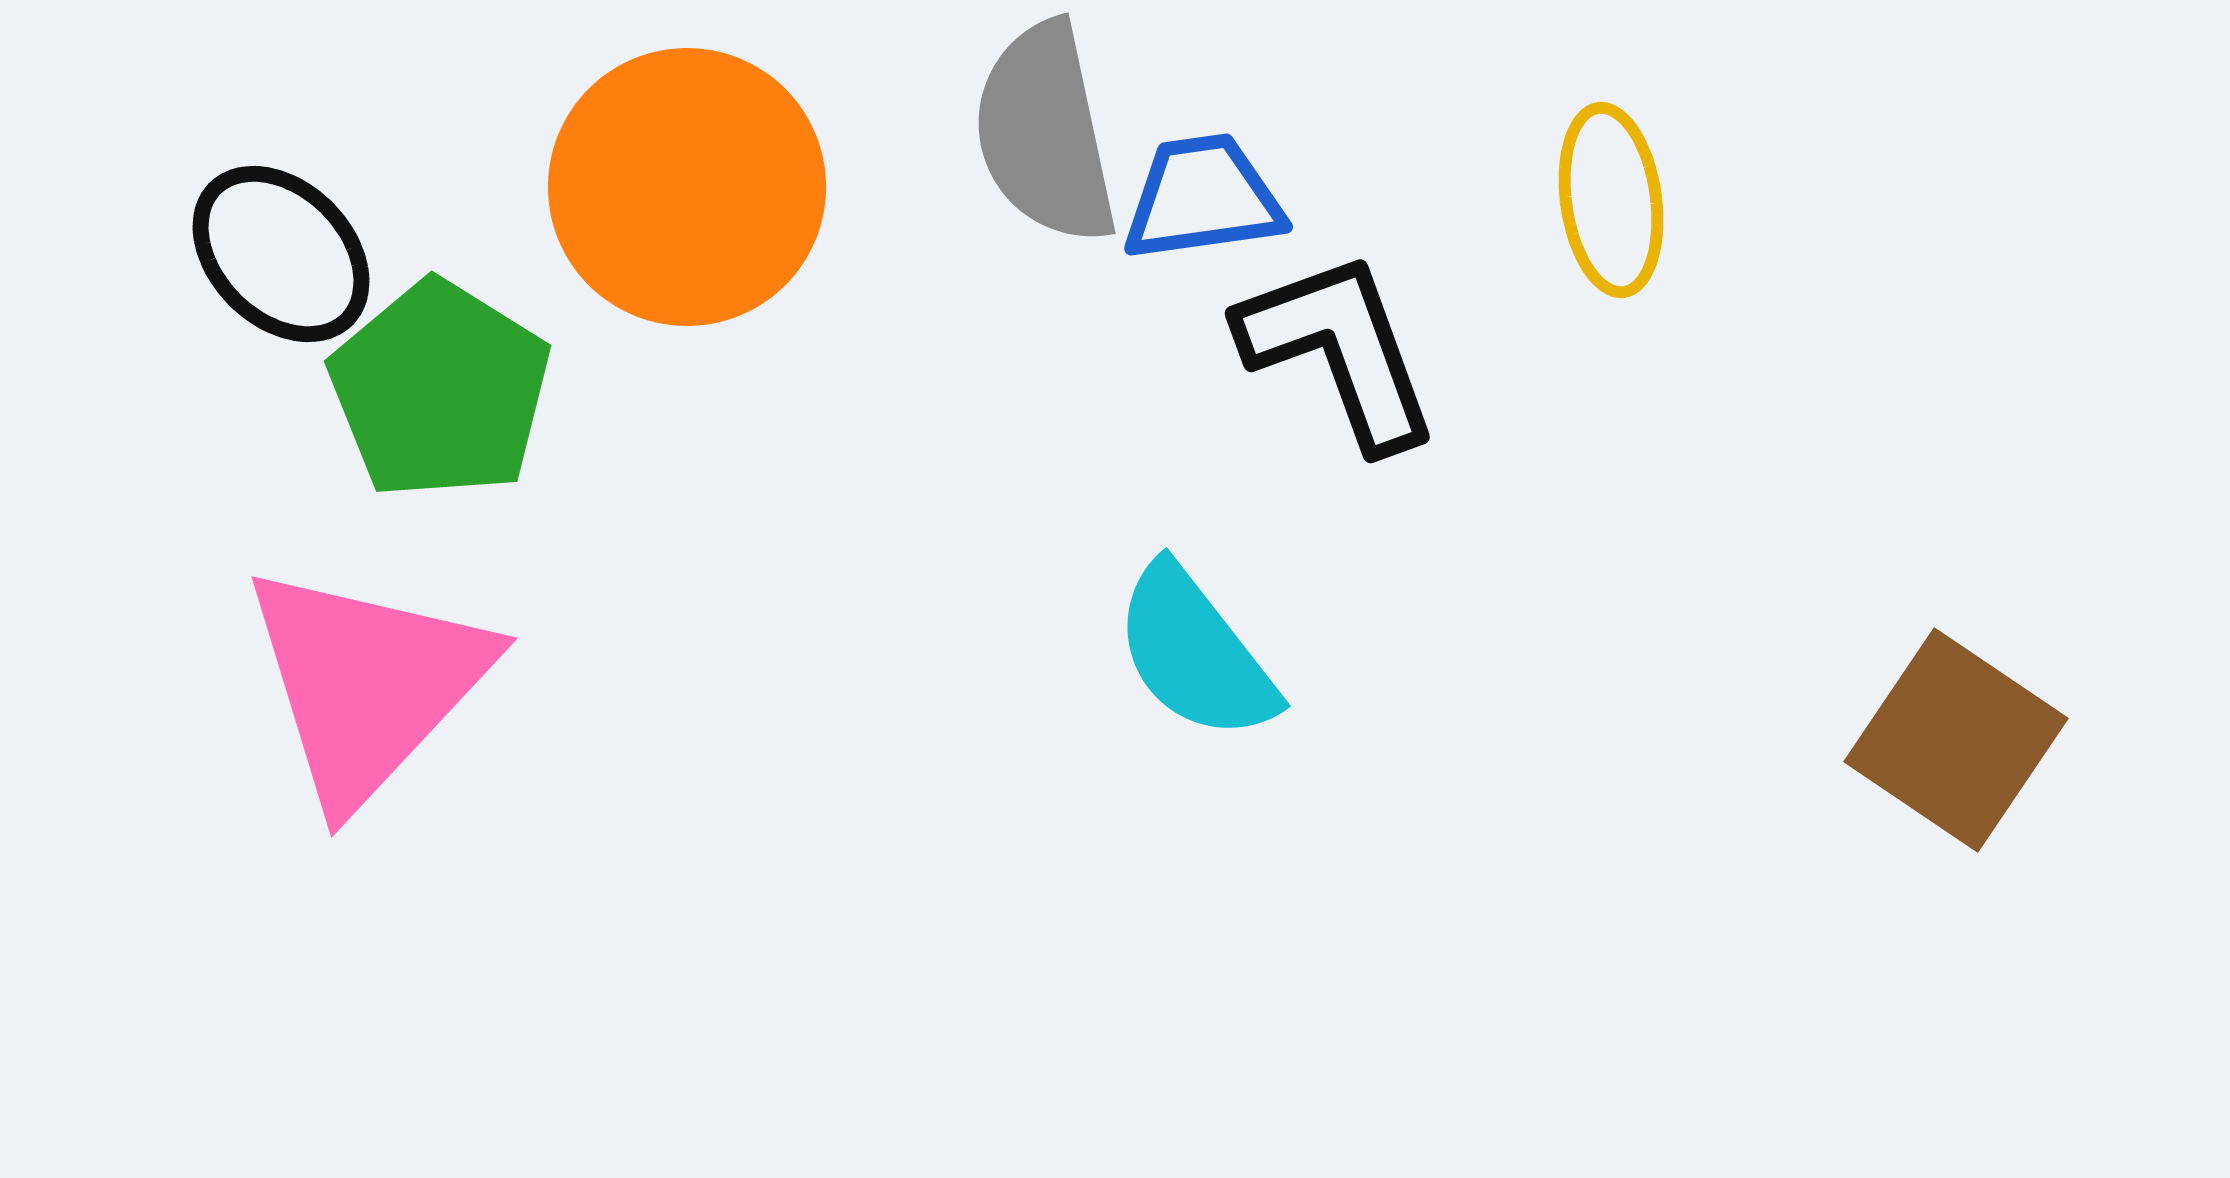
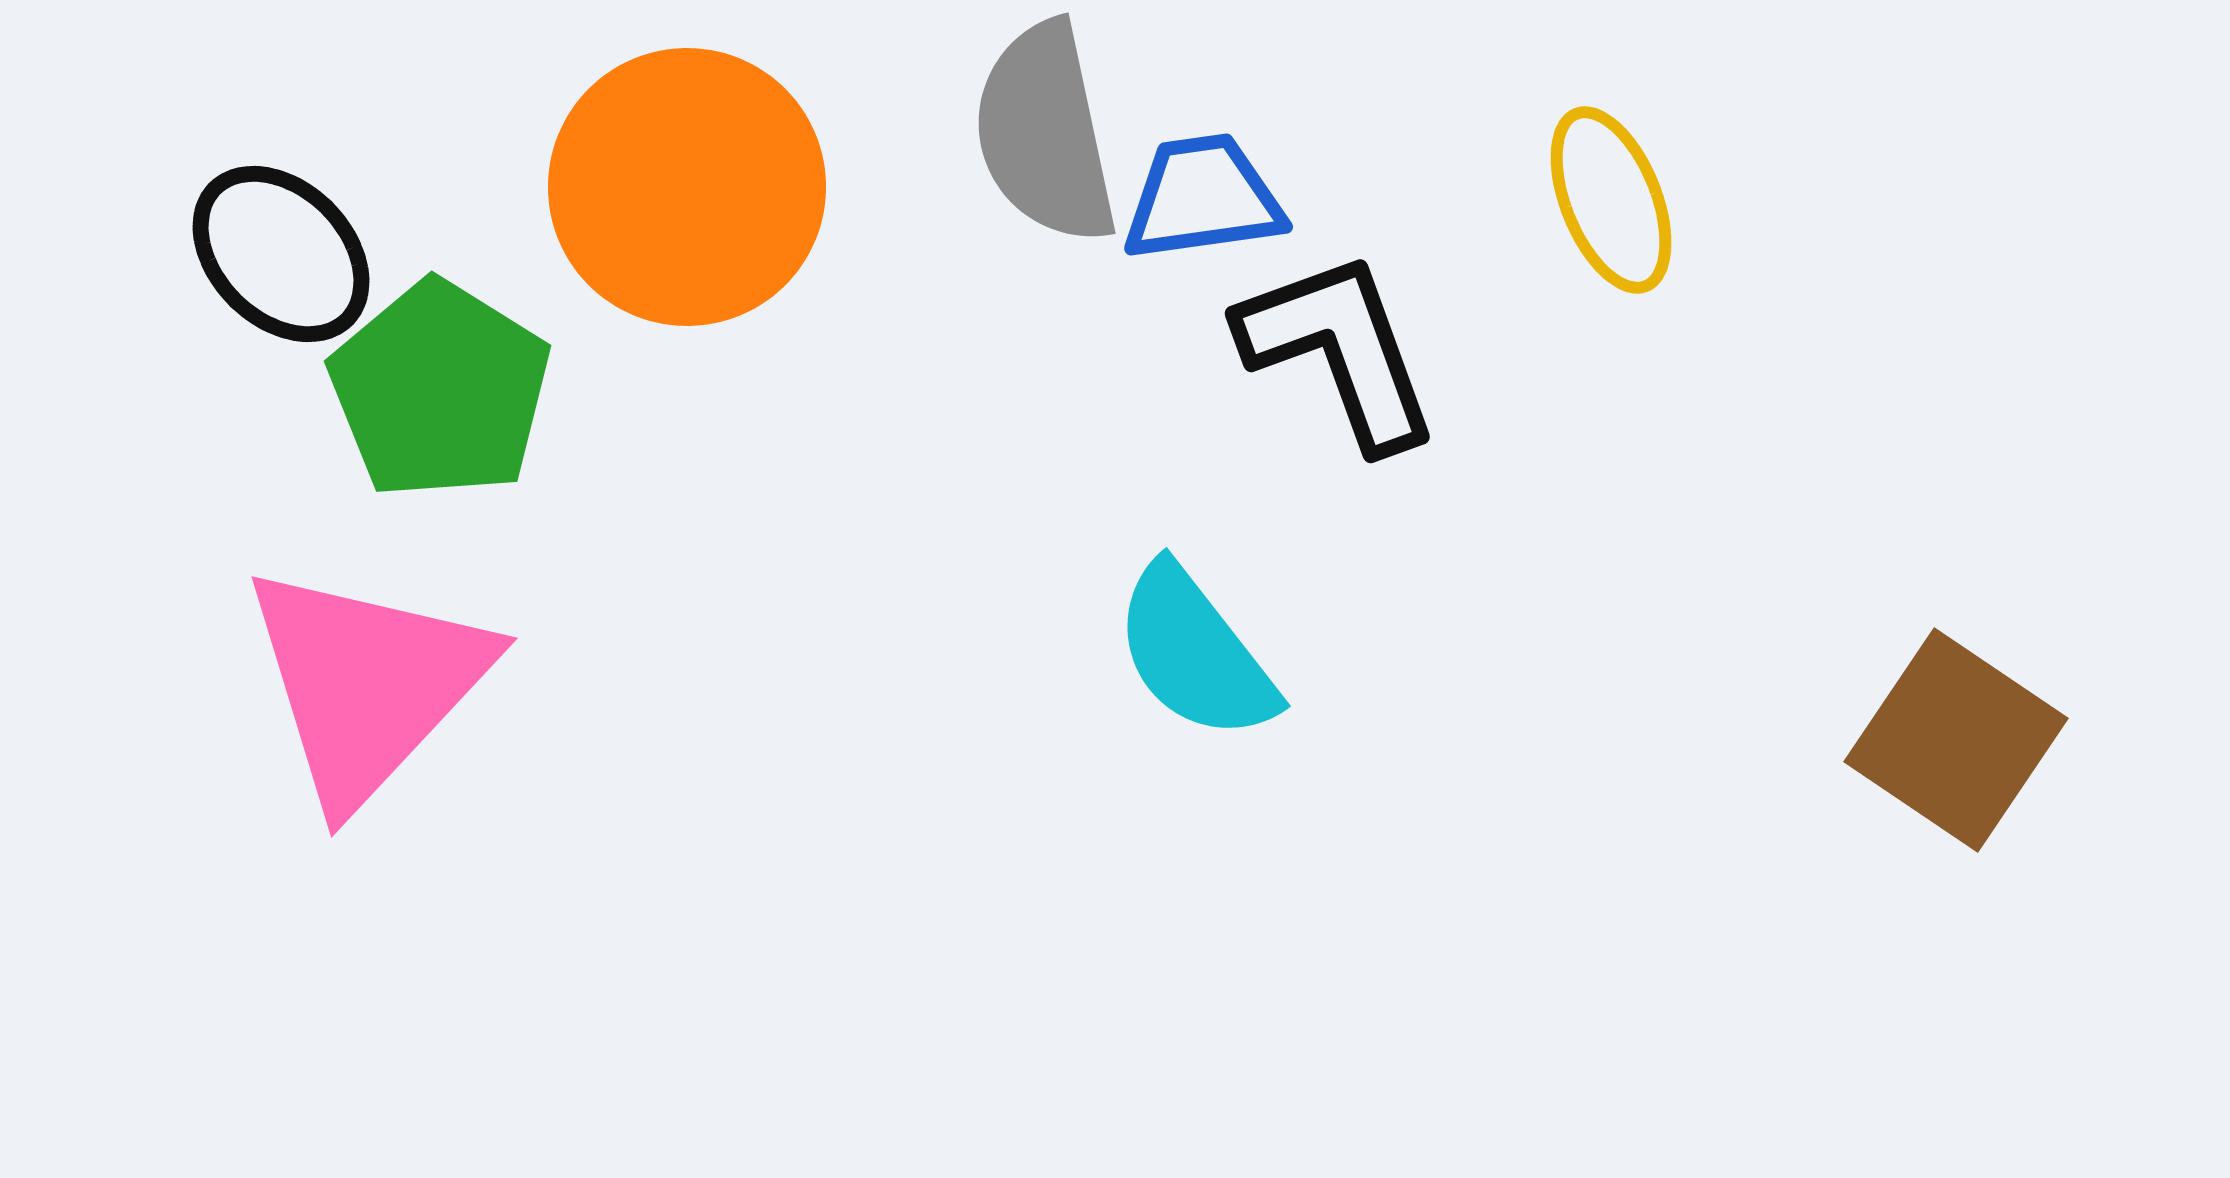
yellow ellipse: rotated 14 degrees counterclockwise
